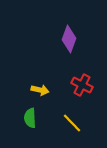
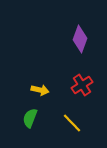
purple diamond: moved 11 px right
red cross: rotated 30 degrees clockwise
green semicircle: rotated 24 degrees clockwise
